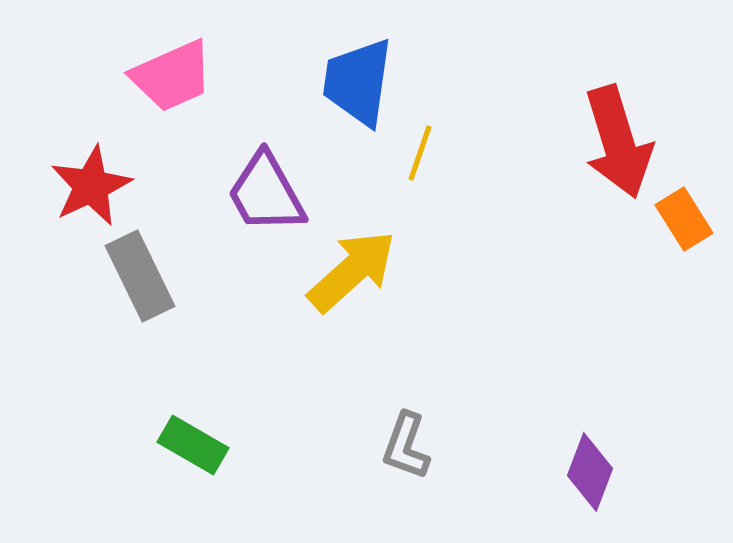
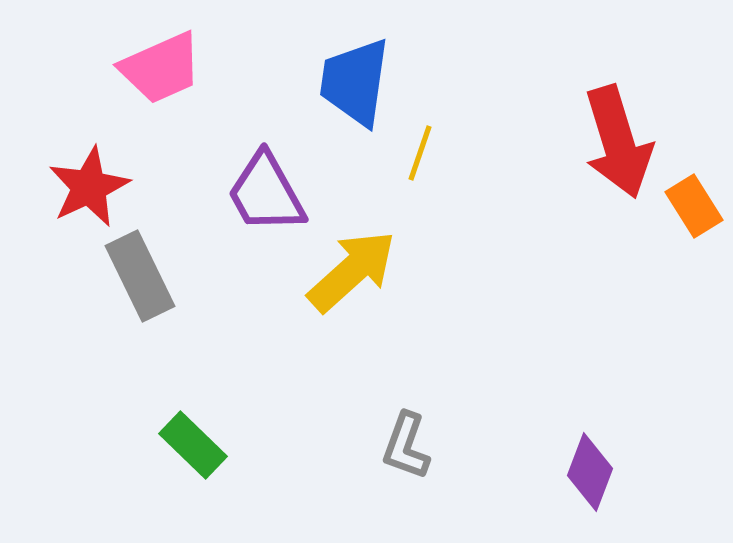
pink trapezoid: moved 11 px left, 8 px up
blue trapezoid: moved 3 px left
red star: moved 2 px left, 1 px down
orange rectangle: moved 10 px right, 13 px up
green rectangle: rotated 14 degrees clockwise
